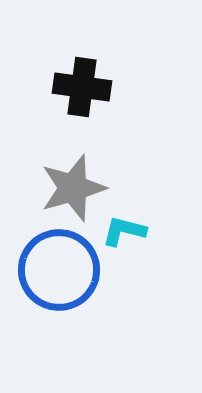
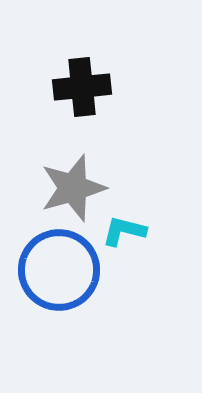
black cross: rotated 14 degrees counterclockwise
